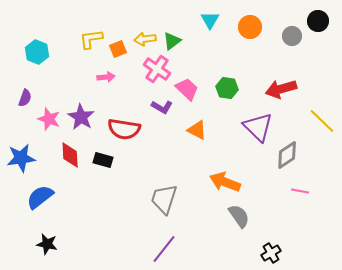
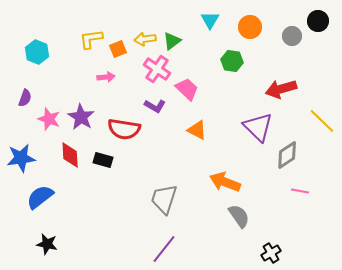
green hexagon: moved 5 px right, 27 px up
purple L-shape: moved 7 px left, 1 px up
